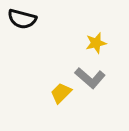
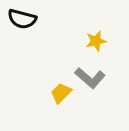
yellow star: moved 2 px up
